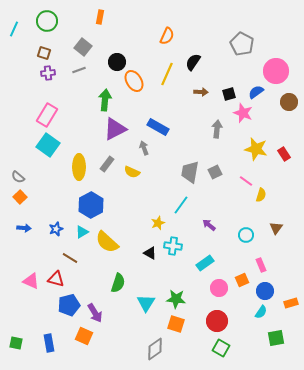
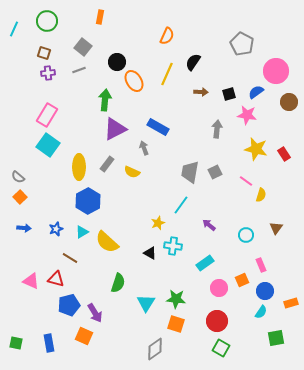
pink star at (243, 113): moved 4 px right, 2 px down; rotated 12 degrees counterclockwise
blue hexagon at (91, 205): moved 3 px left, 4 px up
